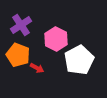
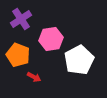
purple cross: moved 6 px up
pink hexagon: moved 5 px left; rotated 25 degrees clockwise
red arrow: moved 3 px left, 9 px down
